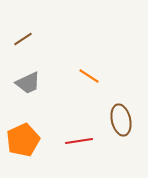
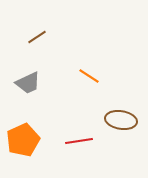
brown line: moved 14 px right, 2 px up
brown ellipse: rotated 68 degrees counterclockwise
